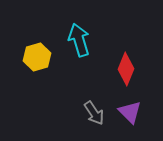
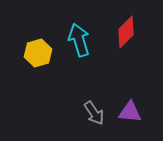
yellow hexagon: moved 1 px right, 4 px up
red diamond: moved 37 px up; rotated 24 degrees clockwise
purple triangle: rotated 40 degrees counterclockwise
